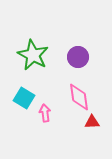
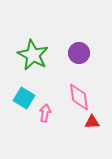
purple circle: moved 1 px right, 4 px up
pink arrow: rotated 18 degrees clockwise
